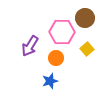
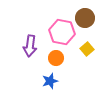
pink hexagon: rotated 10 degrees clockwise
purple arrow: rotated 25 degrees counterclockwise
